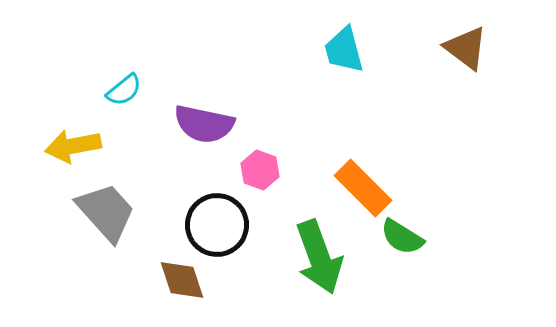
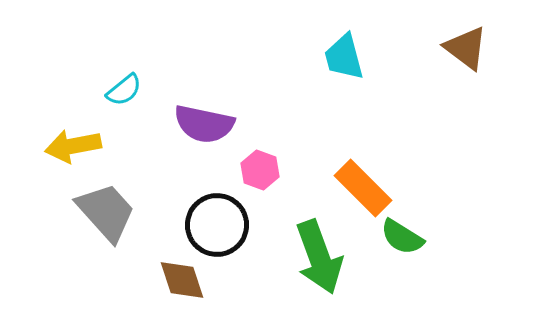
cyan trapezoid: moved 7 px down
